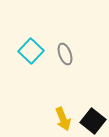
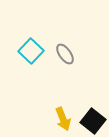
gray ellipse: rotated 15 degrees counterclockwise
